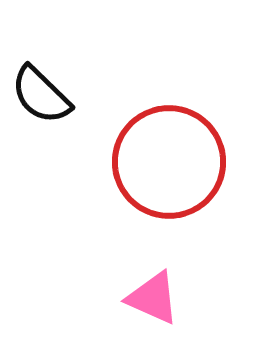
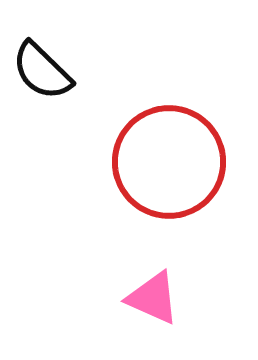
black semicircle: moved 1 px right, 24 px up
